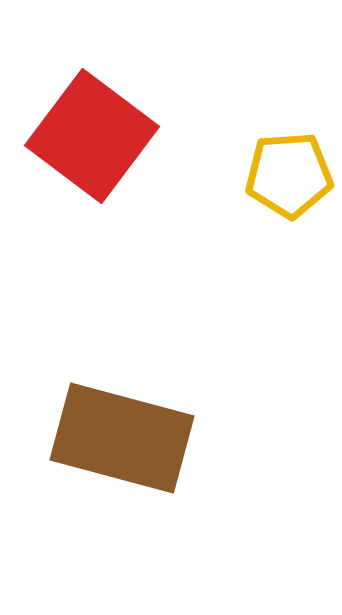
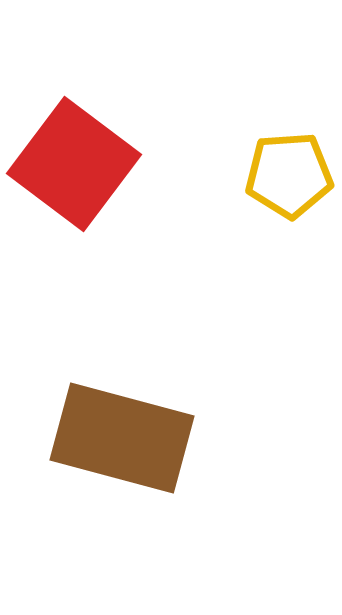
red square: moved 18 px left, 28 px down
